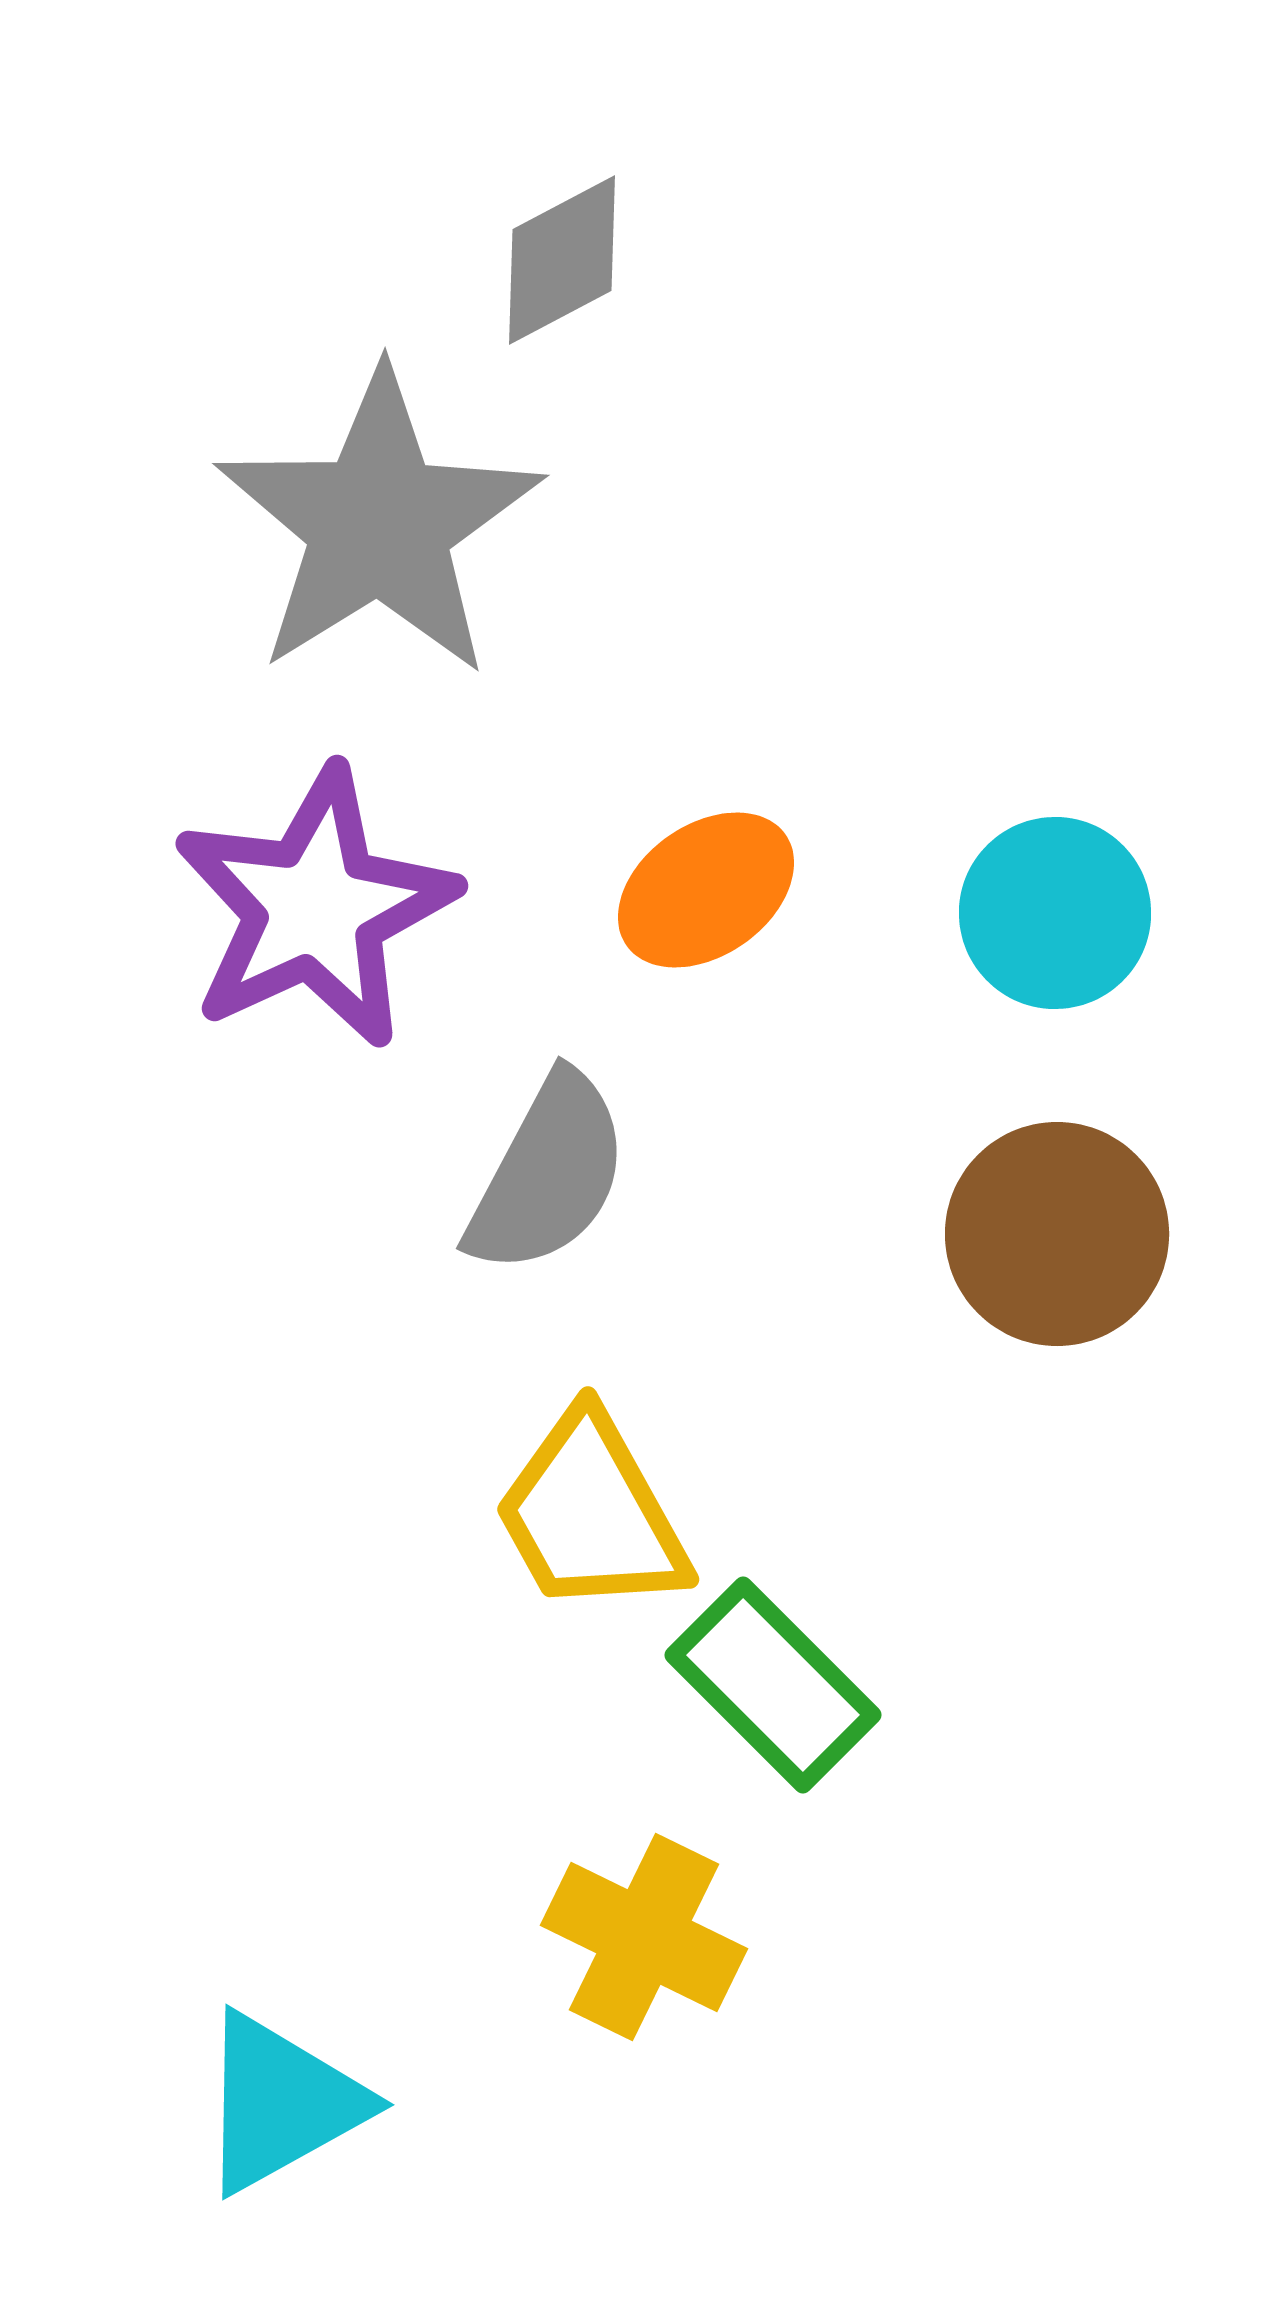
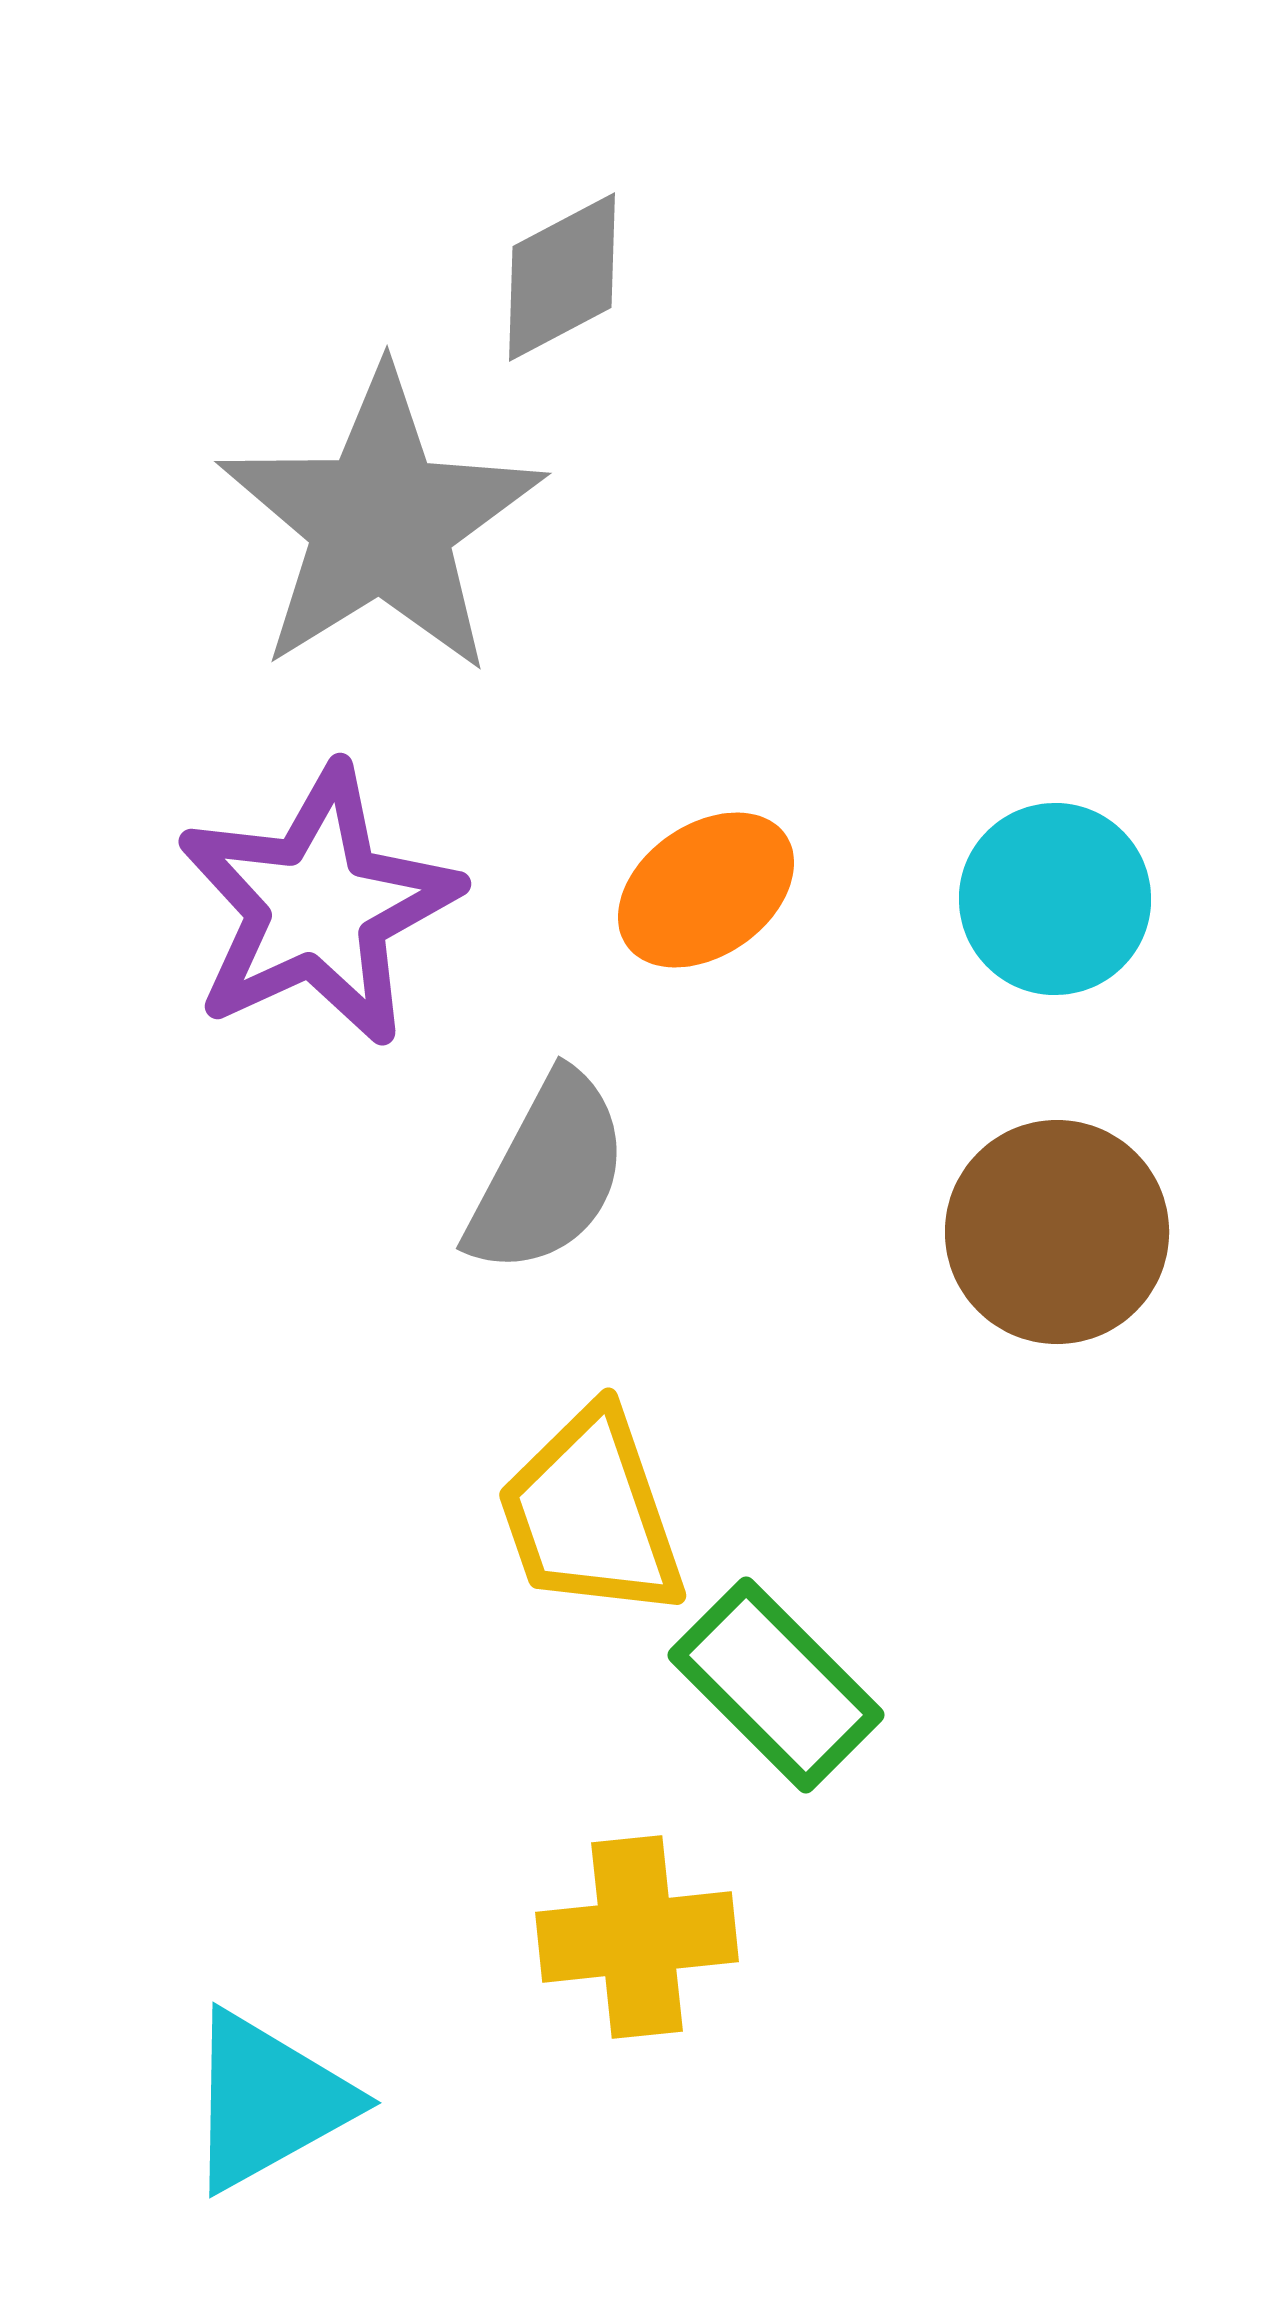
gray diamond: moved 17 px down
gray star: moved 2 px right, 2 px up
purple star: moved 3 px right, 2 px up
cyan circle: moved 14 px up
brown circle: moved 2 px up
yellow trapezoid: rotated 10 degrees clockwise
green rectangle: moved 3 px right
yellow cross: moved 7 px left; rotated 32 degrees counterclockwise
cyan triangle: moved 13 px left, 2 px up
